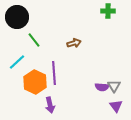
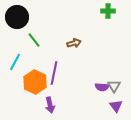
cyan line: moved 2 px left; rotated 18 degrees counterclockwise
purple line: rotated 15 degrees clockwise
